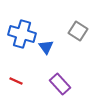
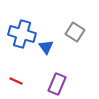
gray square: moved 3 px left, 1 px down
purple rectangle: moved 3 px left; rotated 65 degrees clockwise
